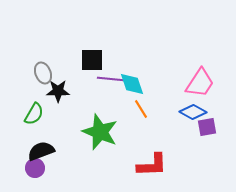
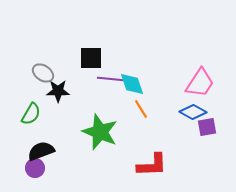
black square: moved 1 px left, 2 px up
gray ellipse: rotated 35 degrees counterclockwise
green semicircle: moved 3 px left
